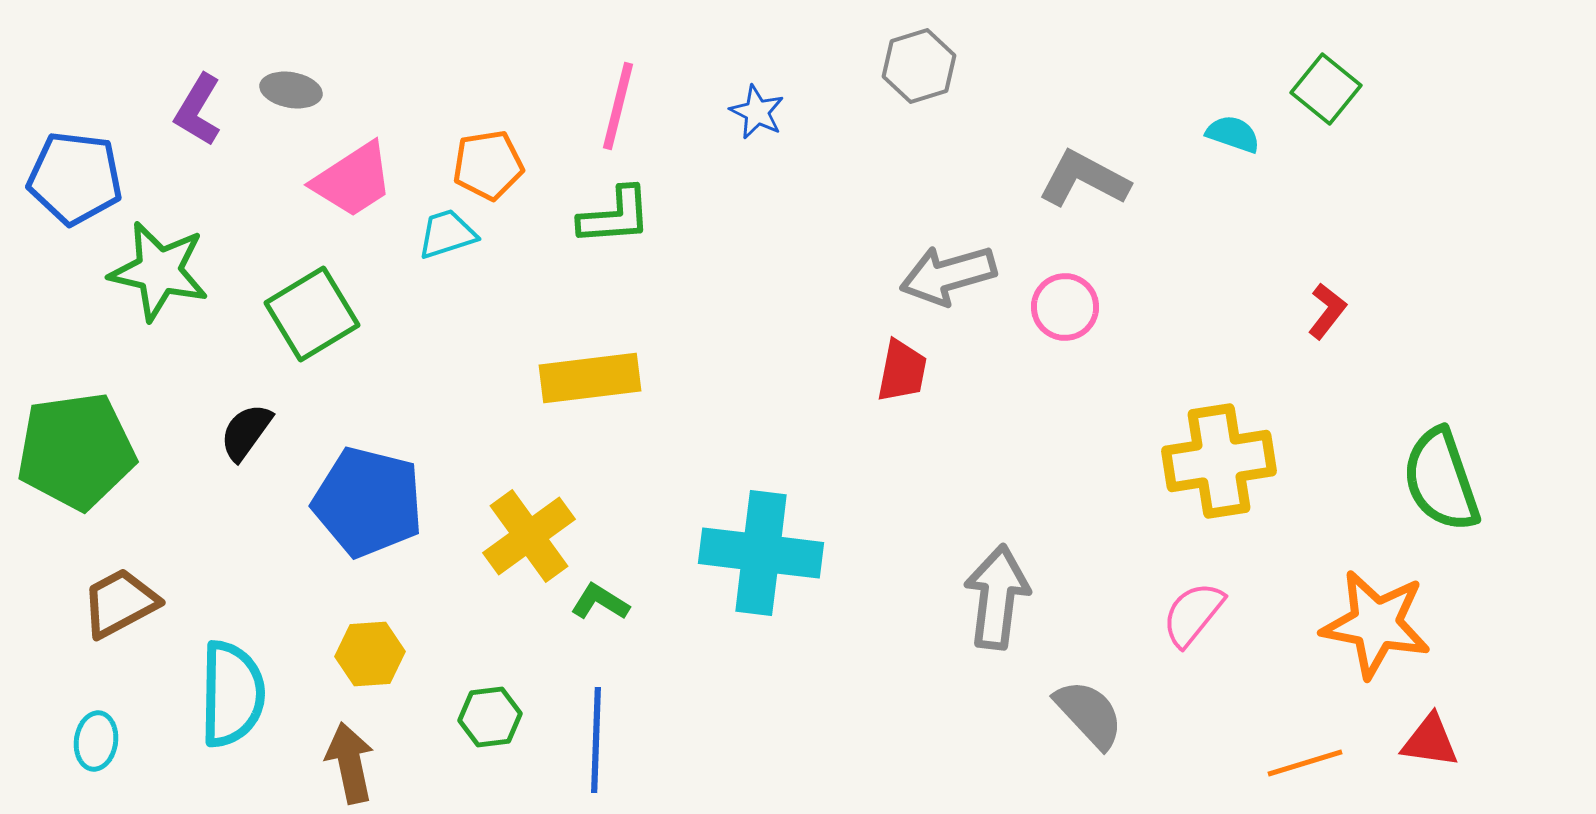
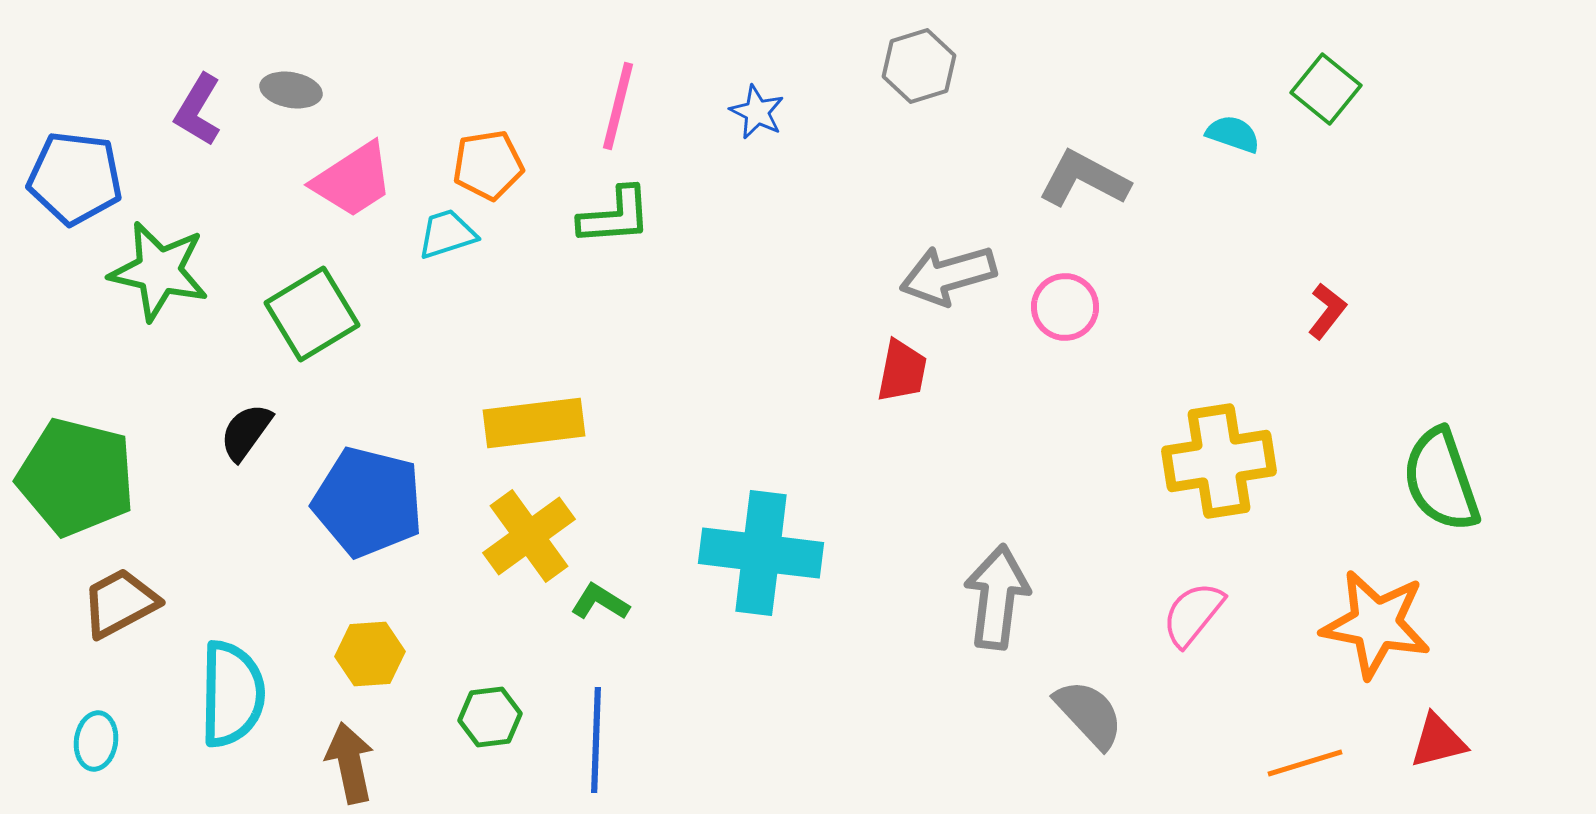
yellow rectangle at (590, 378): moved 56 px left, 45 px down
green pentagon at (76, 451): moved 26 px down; rotated 22 degrees clockwise
red triangle at (1430, 741): moved 8 px right; rotated 22 degrees counterclockwise
